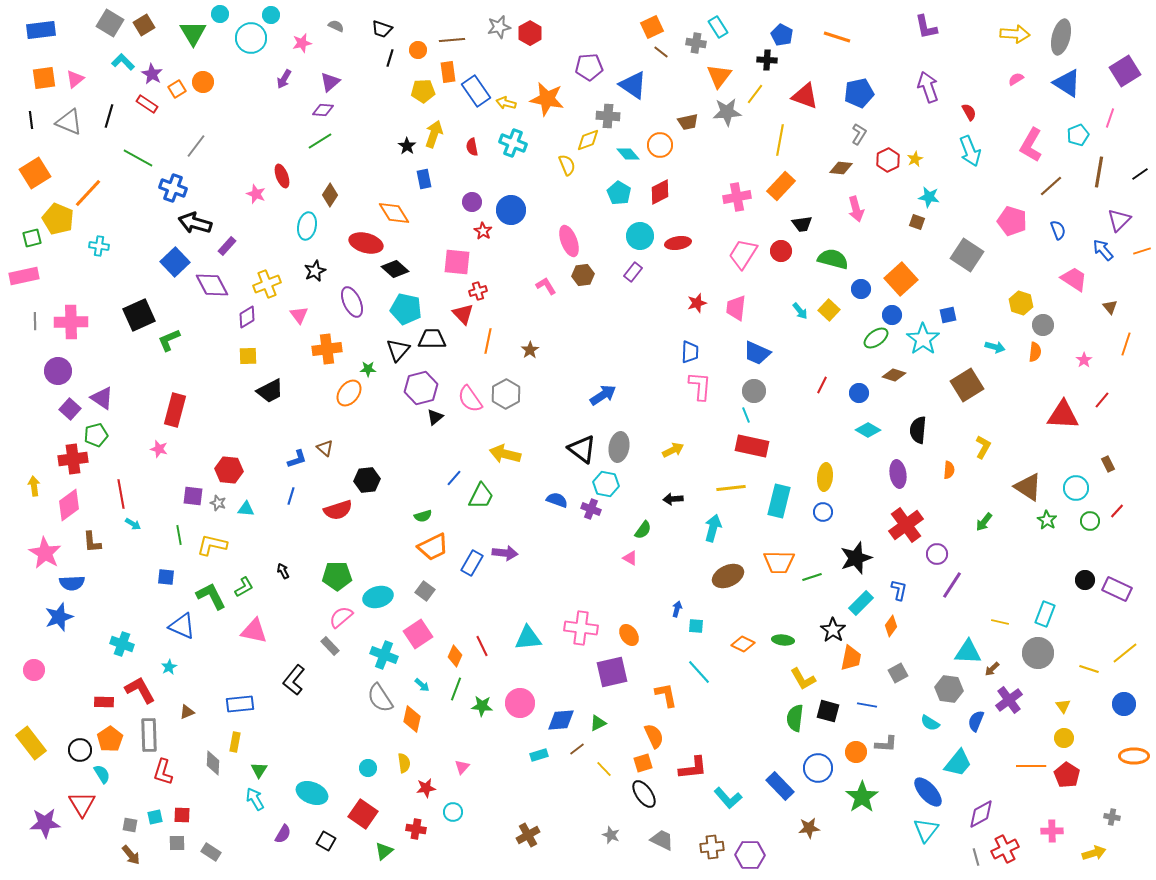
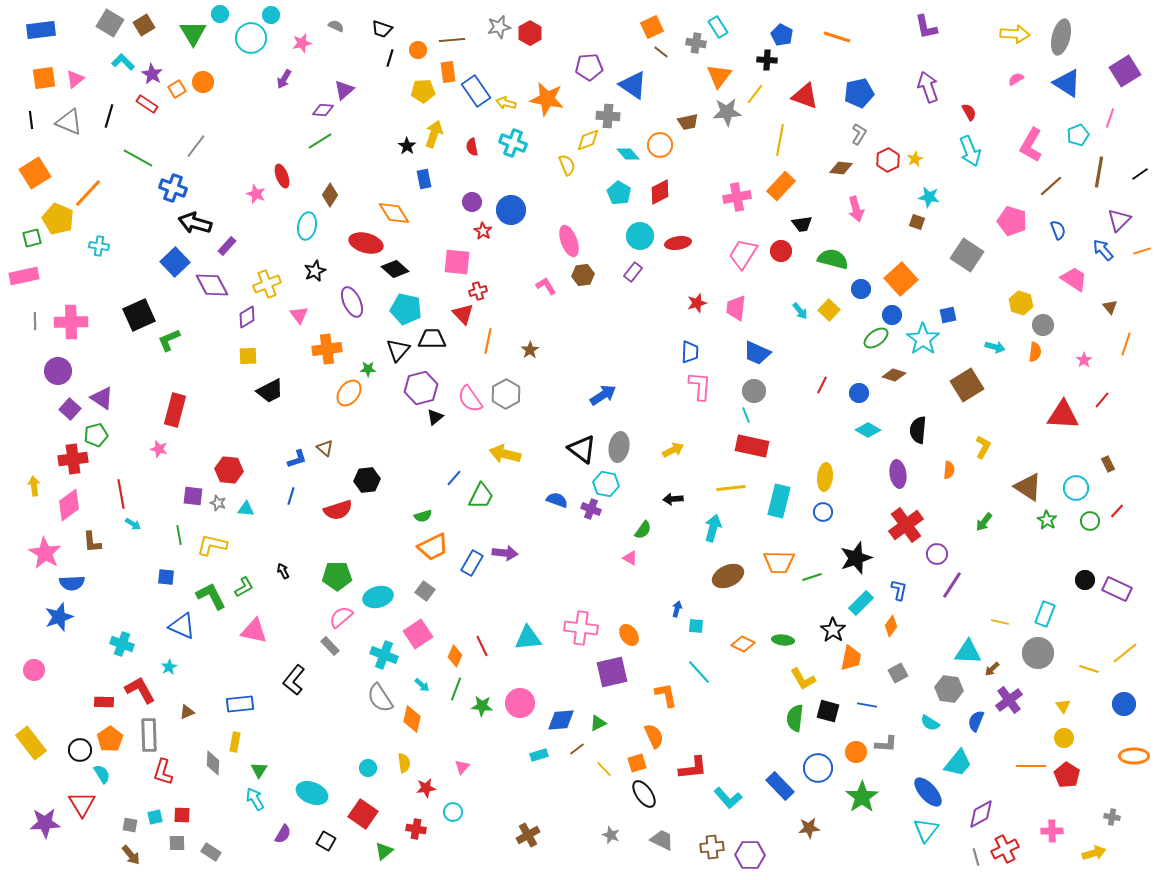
purple triangle at (330, 82): moved 14 px right, 8 px down
orange square at (643, 763): moved 6 px left
